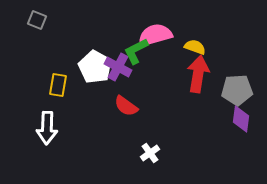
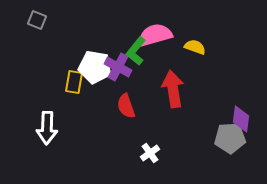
green L-shape: rotated 24 degrees counterclockwise
white pentagon: rotated 20 degrees counterclockwise
red arrow: moved 25 px left, 15 px down; rotated 18 degrees counterclockwise
yellow rectangle: moved 16 px right, 3 px up
gray pentagon: moved 7 px left, 48 px down
red semicircle: rotated 35 degrees clockwise
